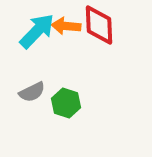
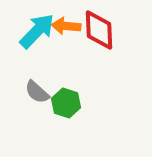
red diamond: moved 5 px down
gray semicircle: moved 5 px right; rotated 68 degrees clockwise
